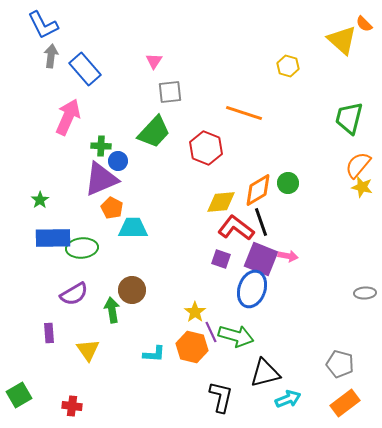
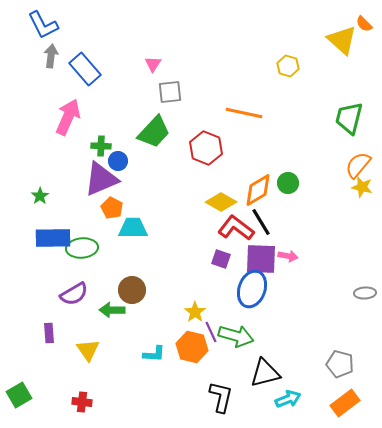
pink triangle at (154, 61): moved 1 px left, 3 px down
orange line at (244, 113): rotated 6 degrees counterclockwise
green star at (40, 200): moved 4 px up
yellow diamond at (221, 202): rotated 36 degrees clockwise
black line at (261, 222): rotated 12 degrees counterclockwise
purple square at (261, 259): rotated 20 degrees counterclockwise
green arrow at (112, 310): rotated 80 degrees counterclockwise
red cross at (72, 406): moved 10 px right, 4 px up
